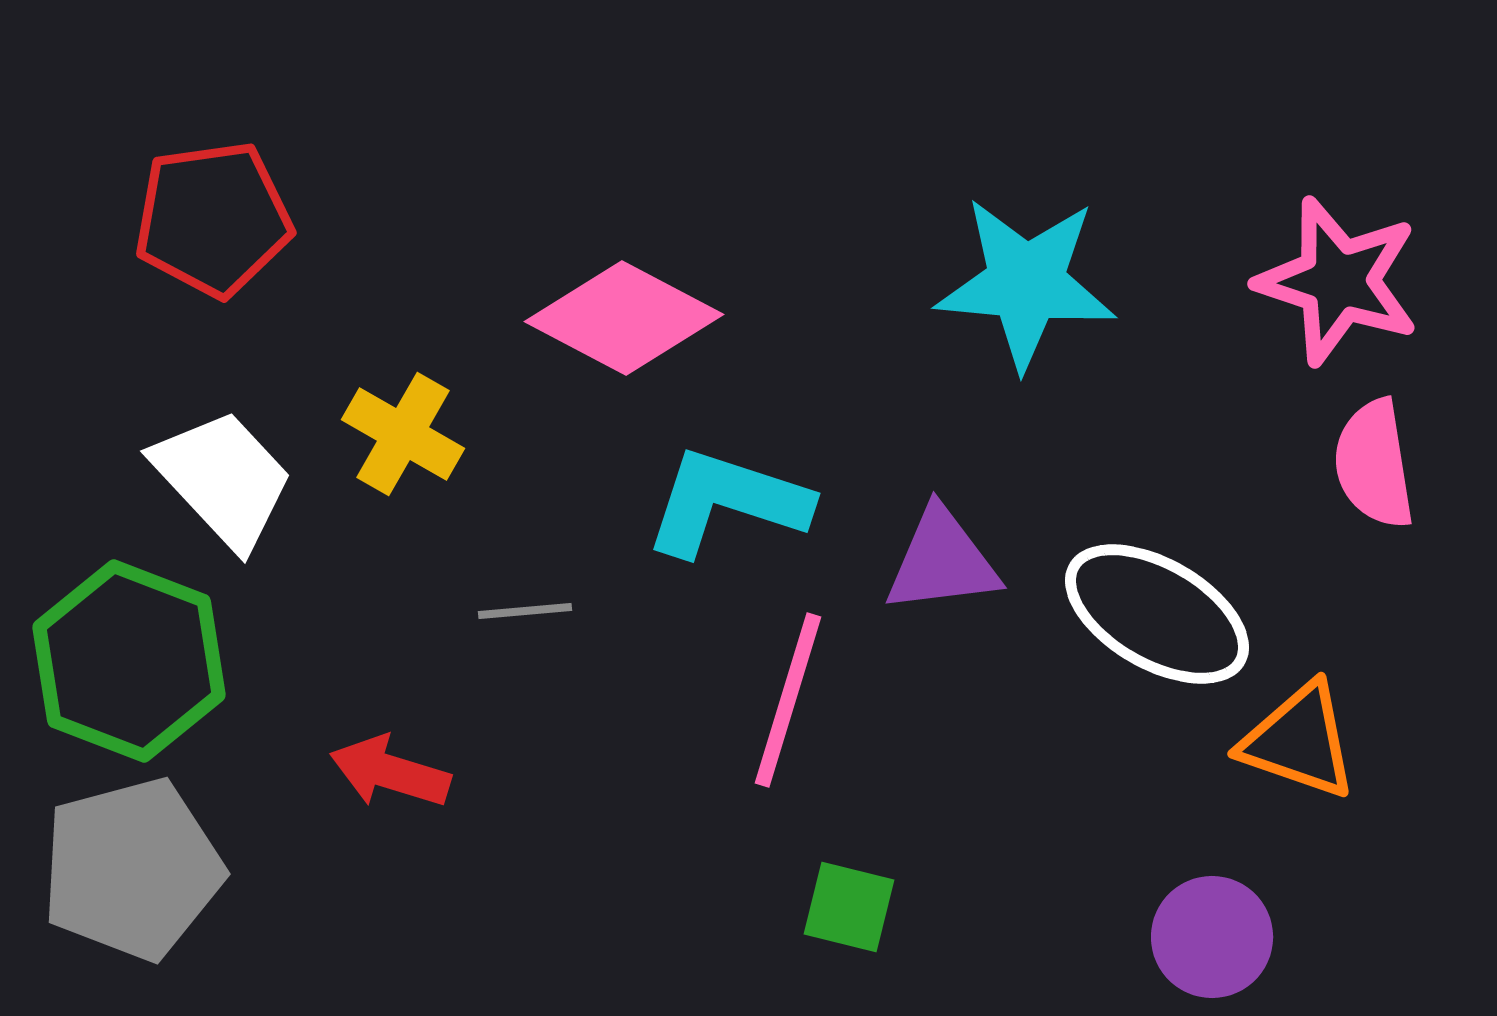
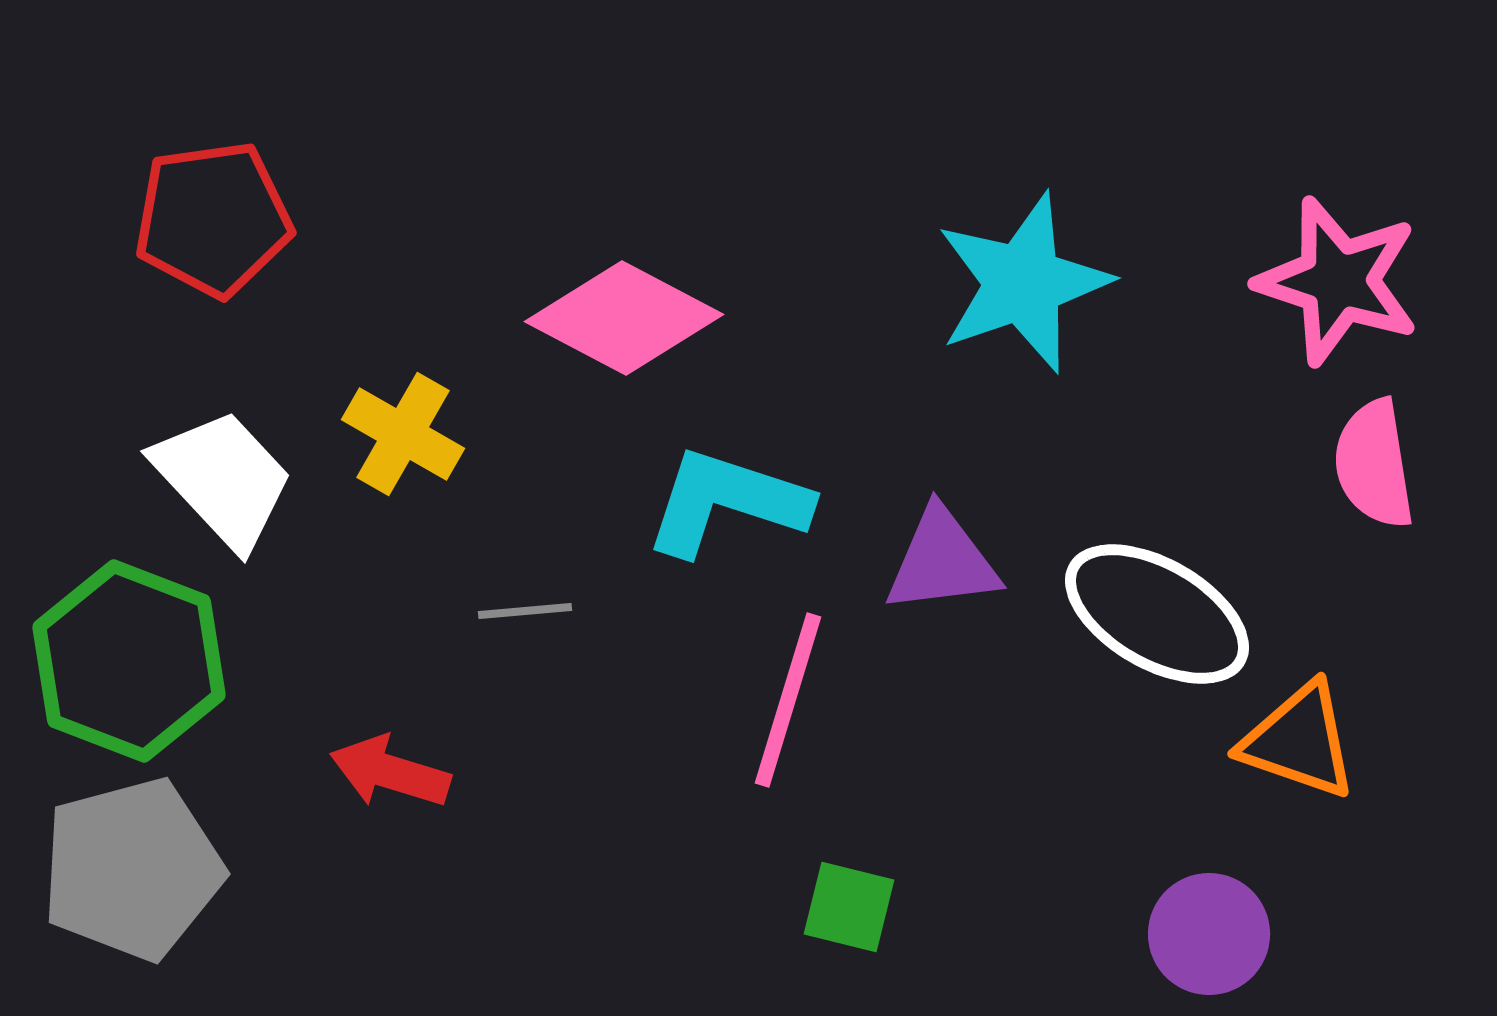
cyan star: moved 3 px left; rotated 24 degrees counterclockwise
purple circle: moved 3 px left, 3 px up
